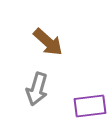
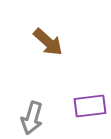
gray arrow: moved 5 px left, 29 px down
